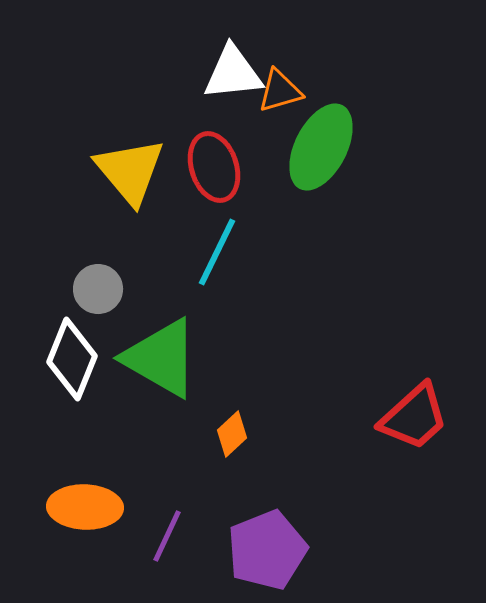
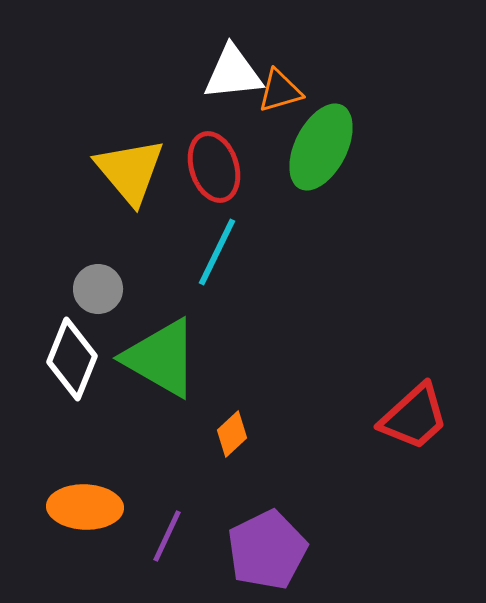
purple pentagon: rotated 4 degrees counterclockwise
